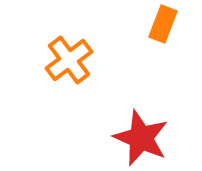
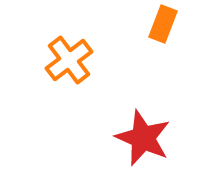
red star: moved 2 px right
